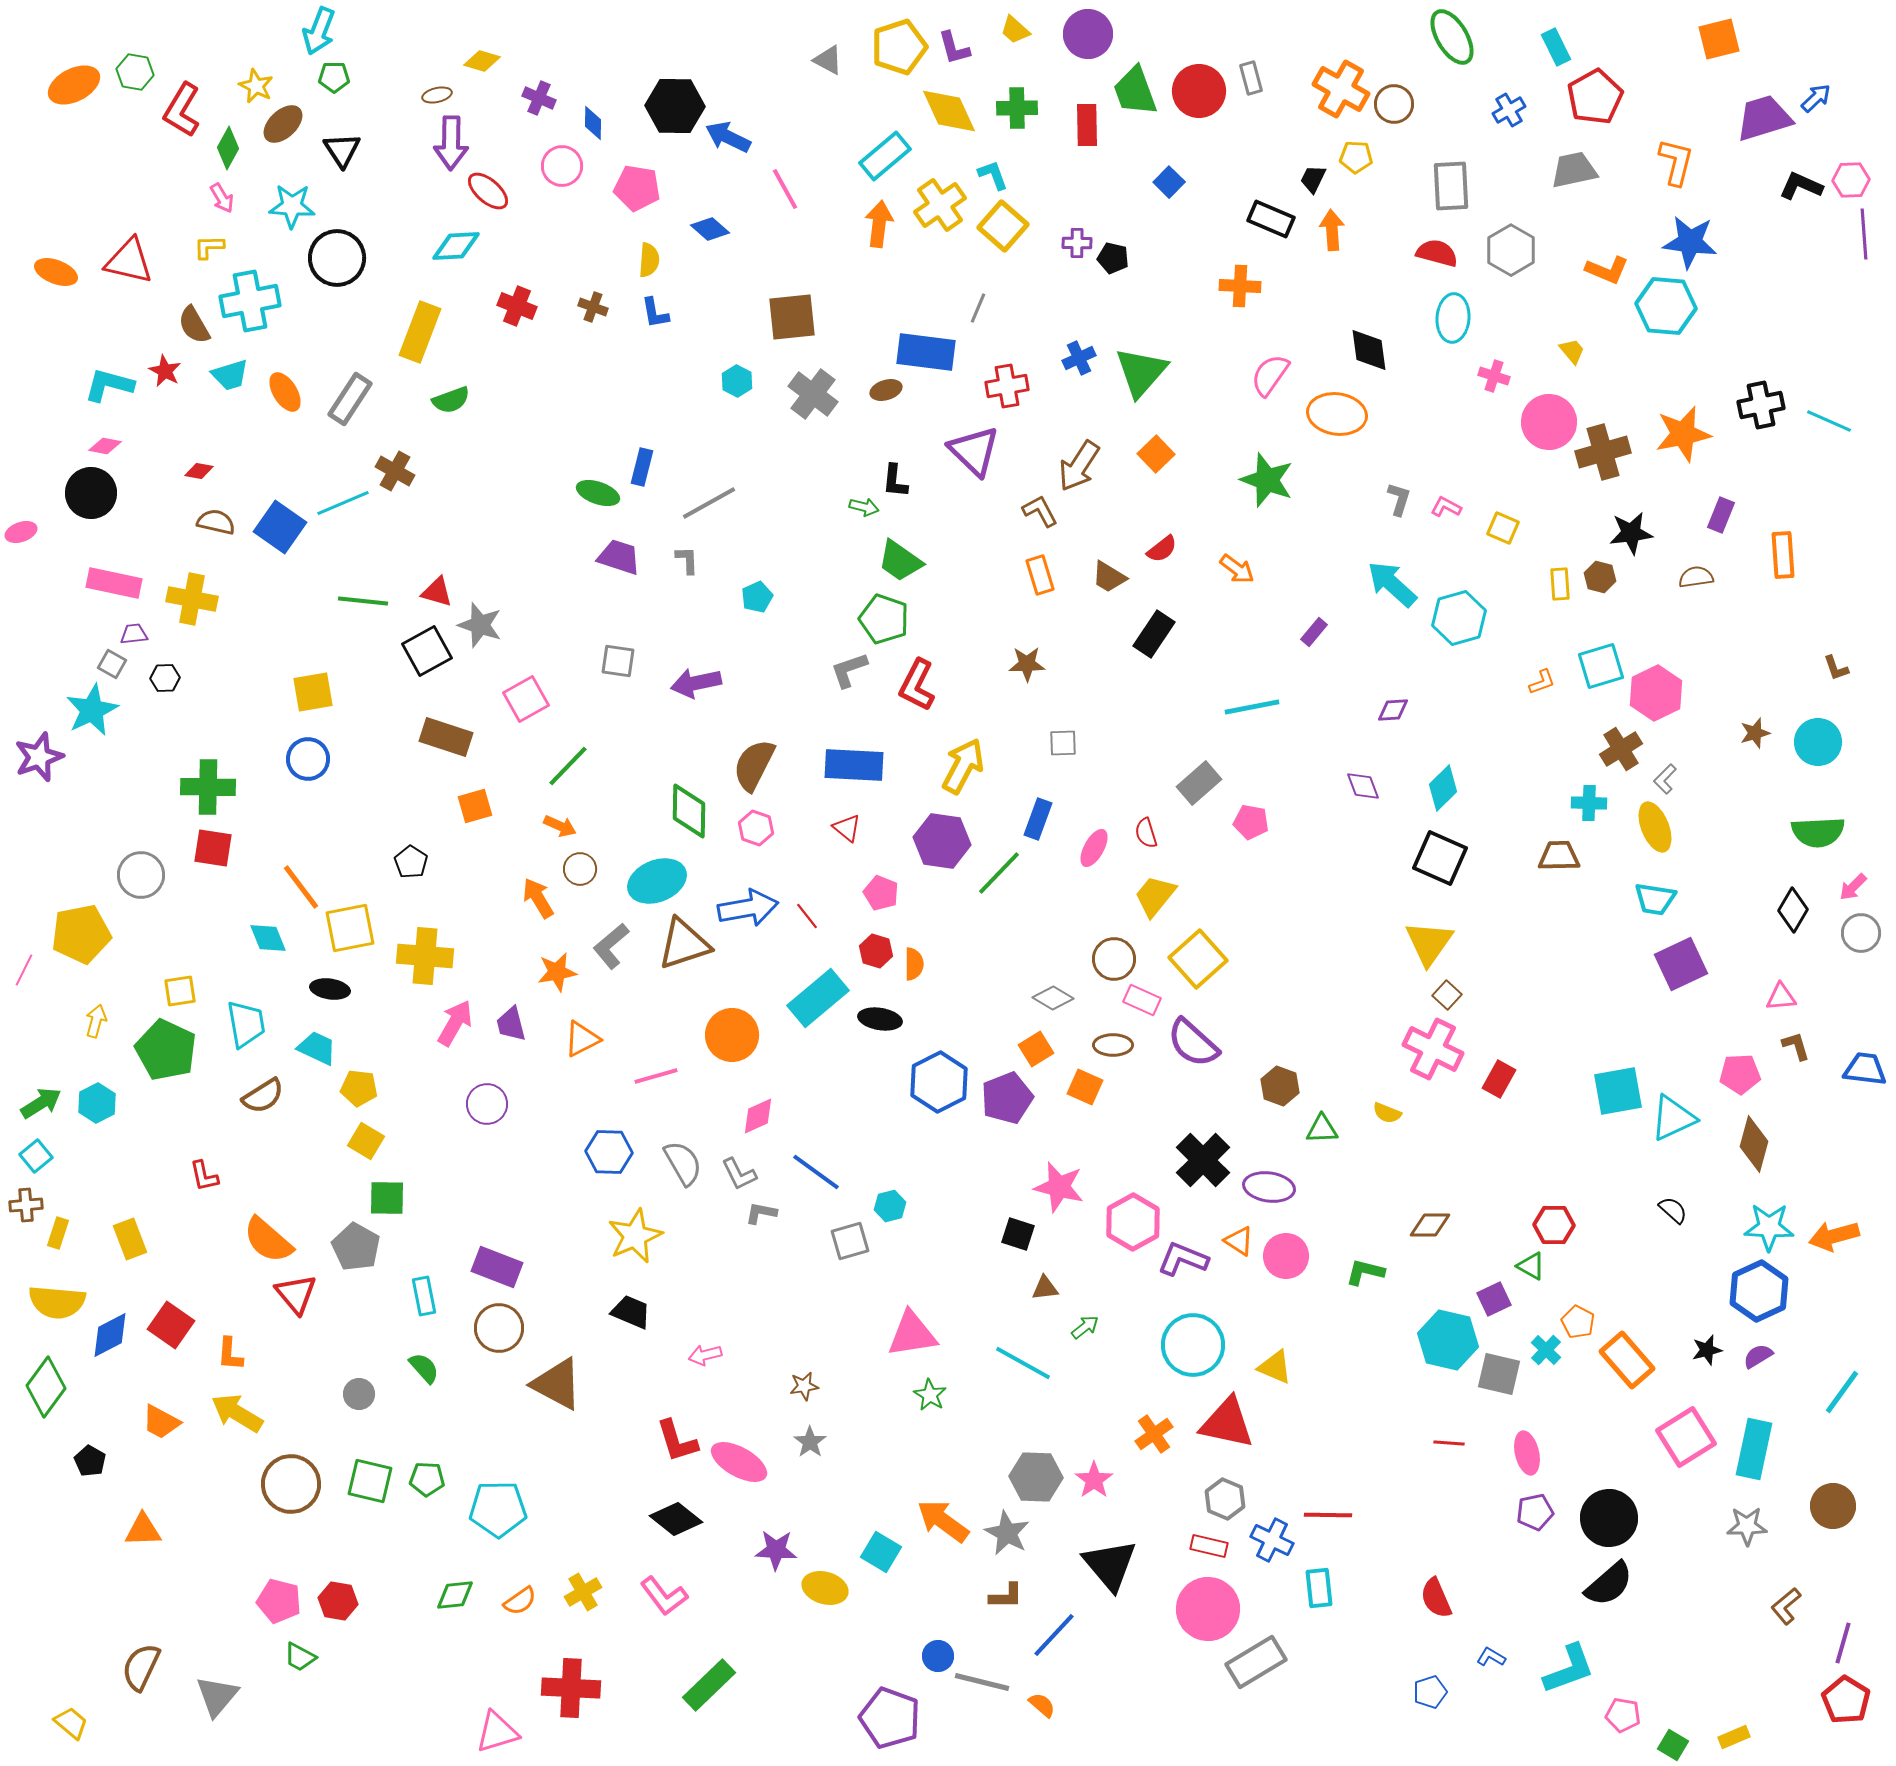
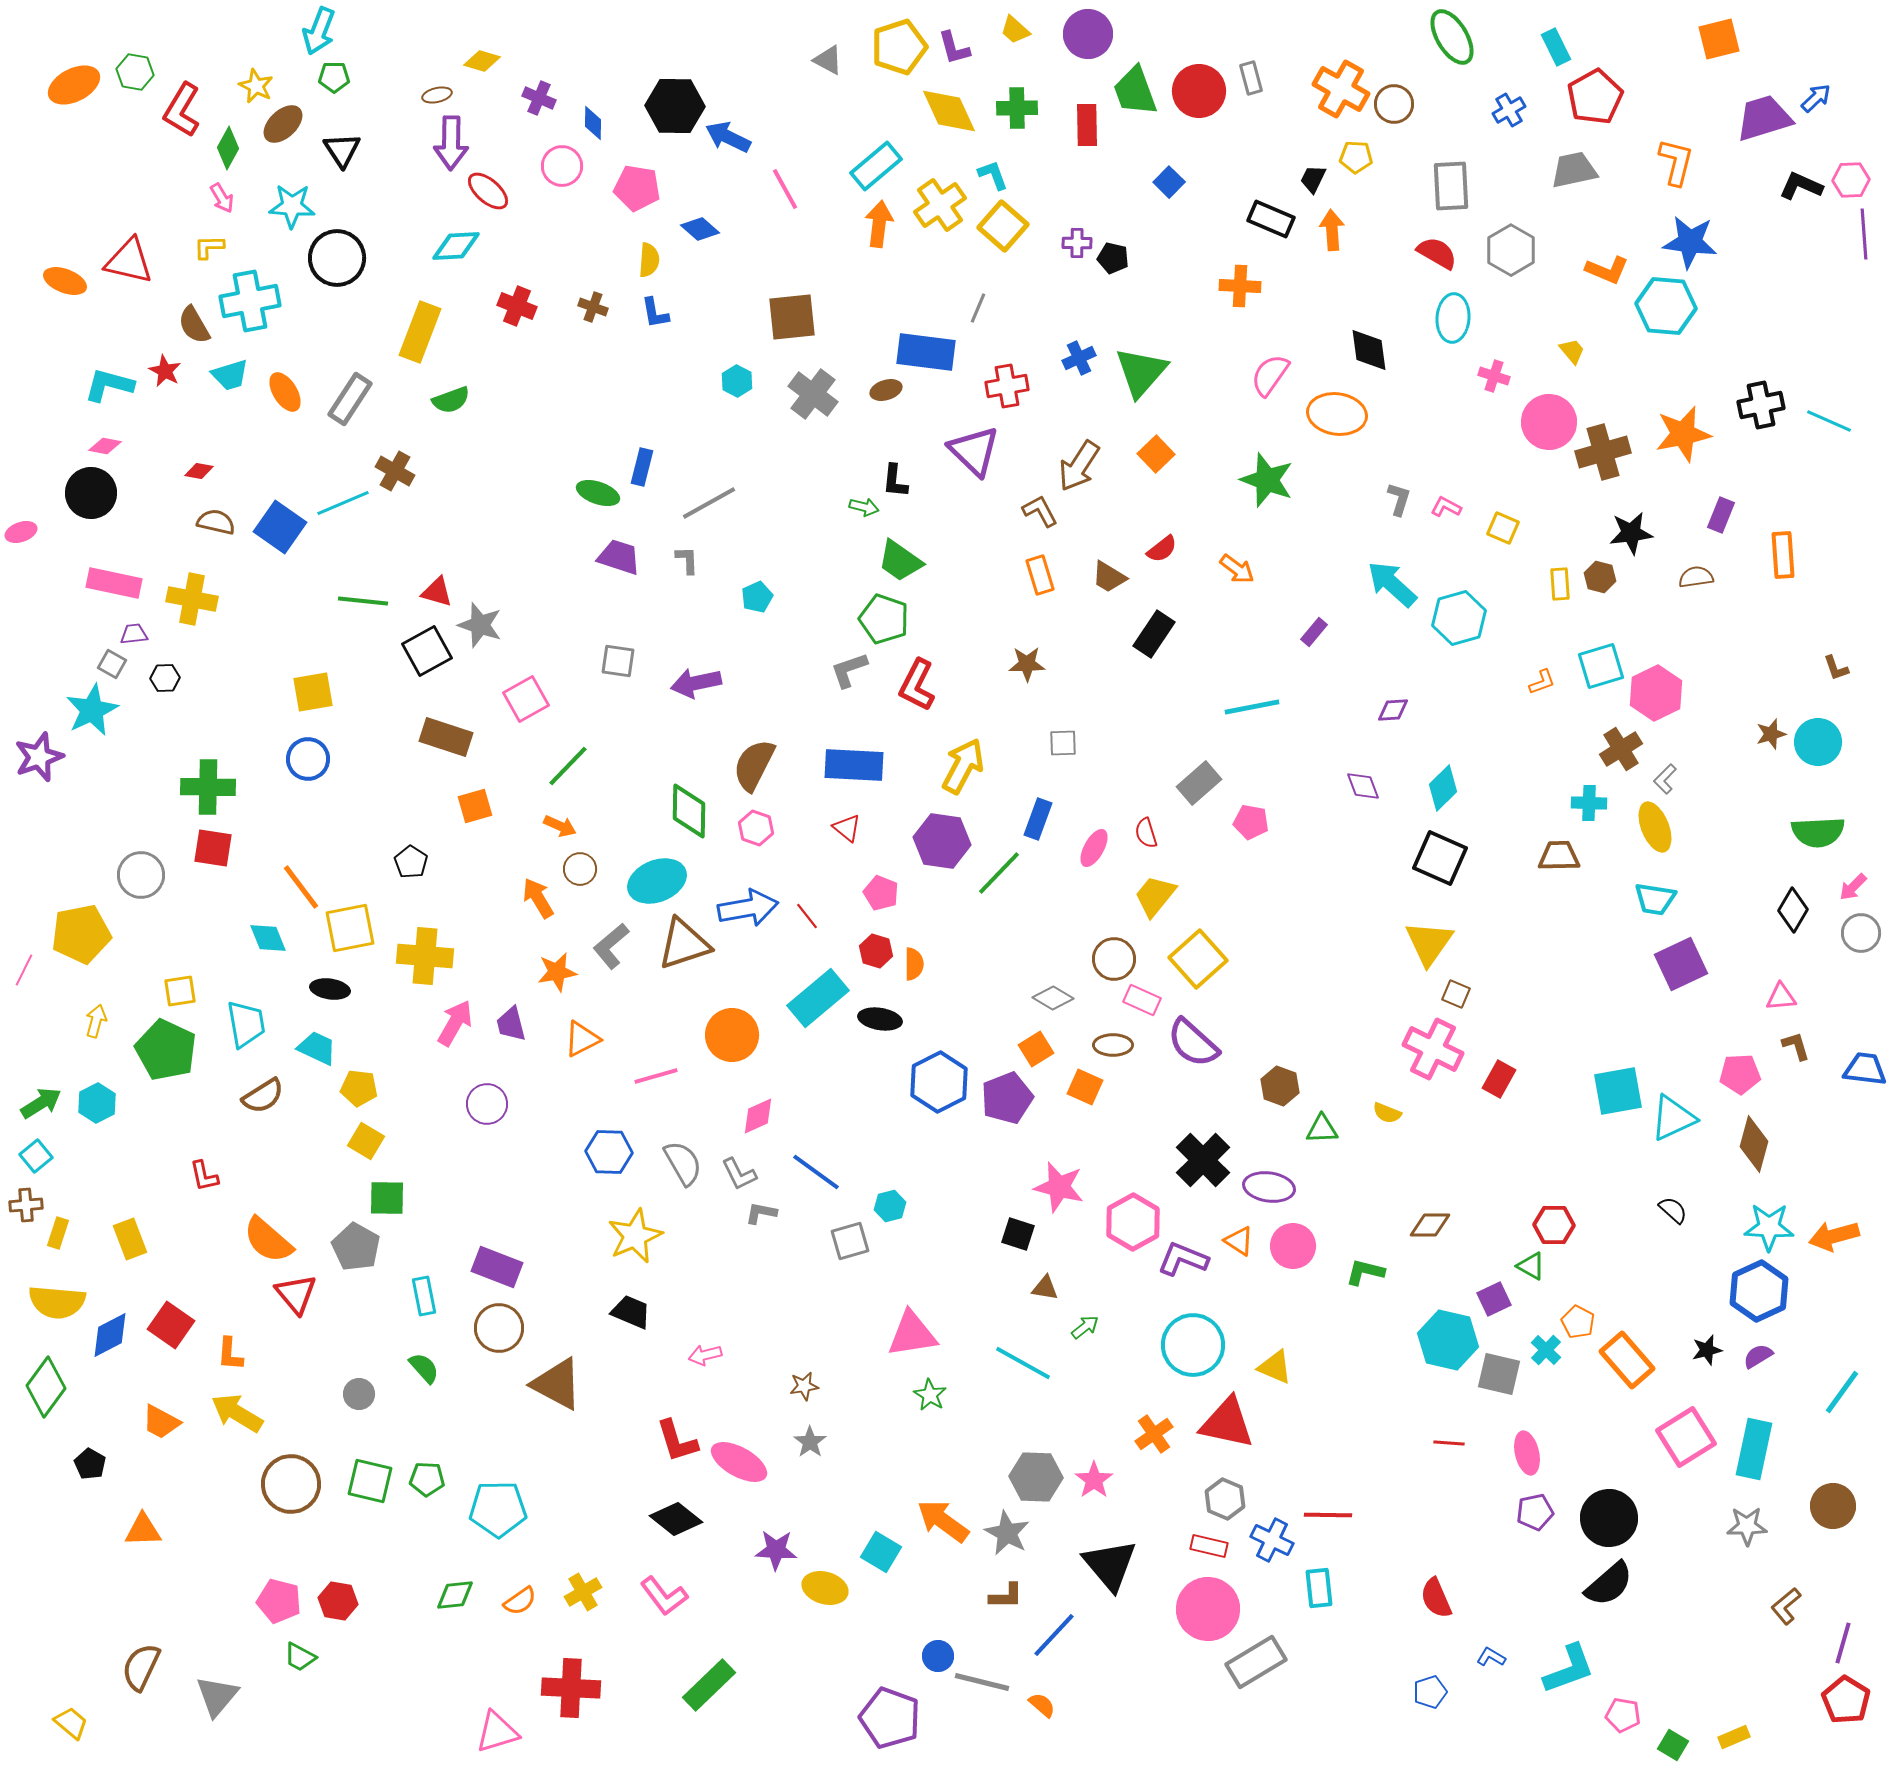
cyan rectangle at (885, 156): moved 9 px left, 10 px down
blue diamond at (710, 229): moved 10 px left
red semicircle at (1437, 253): rotated 15 degrees clockwise
orange ellipse at (56, 272): moved 9 px right, 9 px down
brown star at (1755, 733): moved 16 px right, 1 px down
brown square at (1447, 995): moved 9 px right, 1 px up; rotated 20 degrees counterclockwise
pink circle at (1286, 1256): moved 7 px right, 10 px up
brown triangle at (1045, 1288): rotated 16 degrees clockwise
black pentagon at (90, 1461): moved 3 px down
